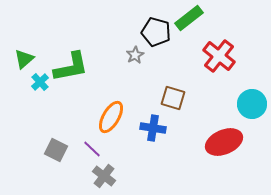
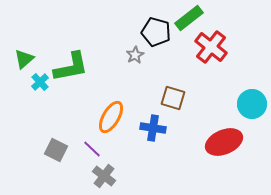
red cross: moved 8 px left, 9 px up
